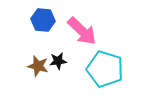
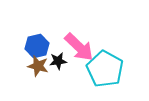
blue hexagon: moved 6 px left, 26 px down; rotated 20 degrees counterclockwise
pink arrow: moved 3 px left, 16 px down
cyan pentagon: rotated 12 degrees clockwise
